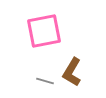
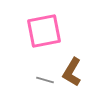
gray line: moved 1 px up
